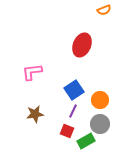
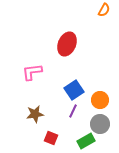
orange semicircle: rotated 40 degrees counterclockwise
red ellipse: moved 15 px left, 1 px up
red square: moved 16 px left, 7 px down
